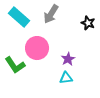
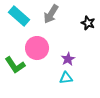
cyan rectangle: moved 1 px up
